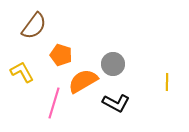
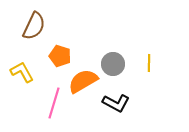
brown semicircle: rotated 12 degrees counterclockwise
orange pentagon: moved 1 px left, 1 px down
yellow line: moved 18 px left, 19 px up
